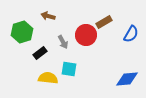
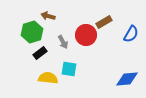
green hexagon: moved 10 px right
